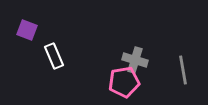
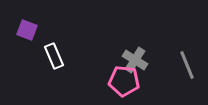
gray cross: rotated 15 degrees clockwise
gray line: moved 4 px right, 5 px up; rotated 12 degrees counterclockwise
pink pentagon: moved 1 px up; rotated 16 degrees clockwise
